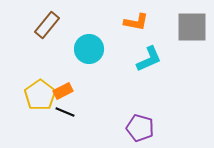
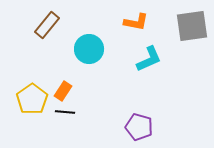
gray square: moved 1 px up; rotated 8 degrees counterclockwise
orange rectangle: rotated 30 degrees counterclockwise
yellow pentagon: moved 8 px left, 4 px down
black line: rotated 18 degrees counterclockwise
purple pentagon: moved 1 px left, 1 px up
